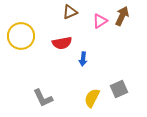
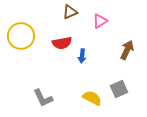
brown arrow: moved 5 px right, 34 px down
blue arrow: moved 1 px left, 3 px up
yellow semicircle: rotated 90 degrees clockwise
